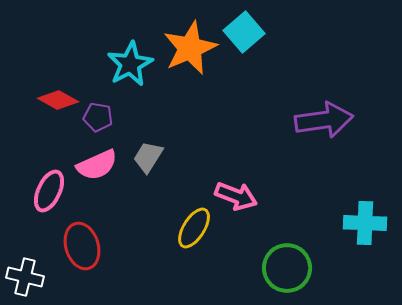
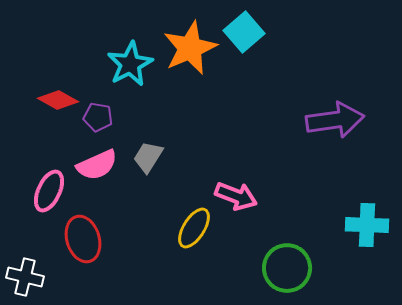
purple arrow: moved 11 px right
cyan cross: moved 2 px right, 2 px down
red ellipse: moved 1 px right, 7 px up
